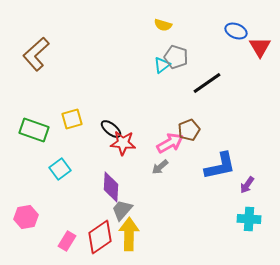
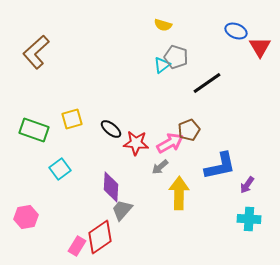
brown L-shape: moved 2 px up
red star: moved 13 px right
yellow arrow: moved 50 px right, 41 px up
pink rectangle: moved 10 px right, 5 px down
